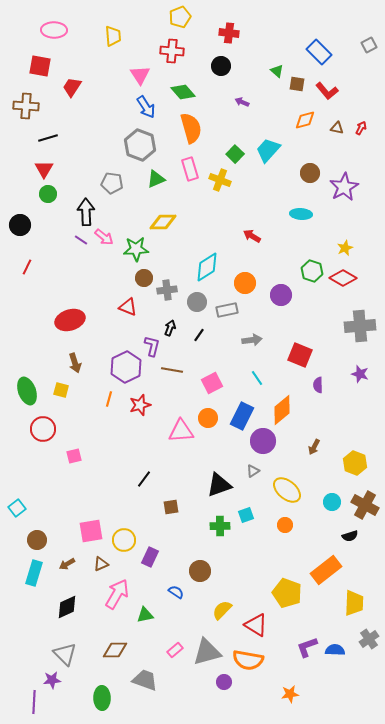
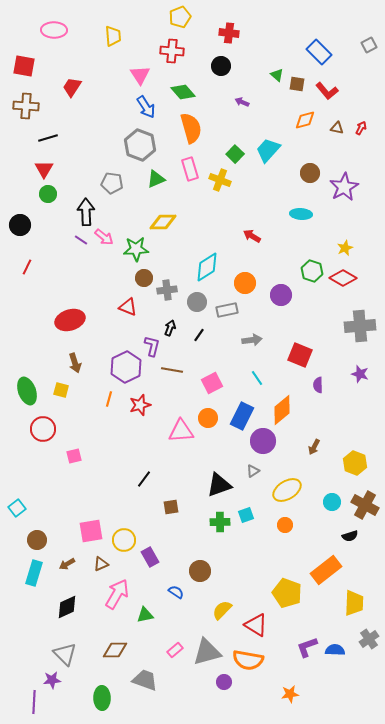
red square at (40, 66): moved 16 px left
green triangle at (277, 71): moved 4 px down
yellow ellipse at (287, 490): rotated 72 degrees counterclockwise
green cross at (220, 526): moved 4 px up
purple rectangle at (150, 557): rotated 54 degrees counterclockwise
